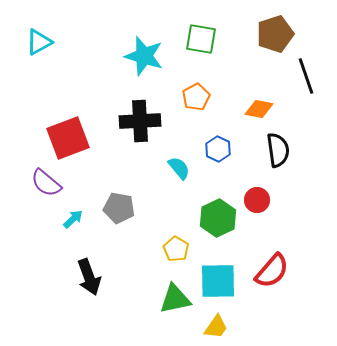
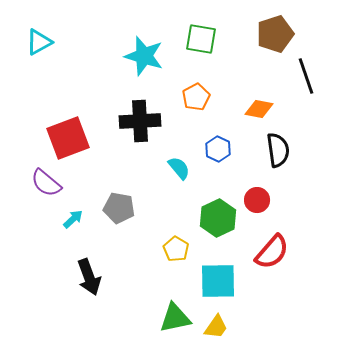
red semicircle: moved 19 px up
green triangle: moved 19 px down
